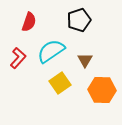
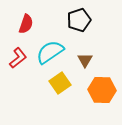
red semicircle: moved 3 px left, 2 px down
cyan semicircle: moved 1 px left, 1 px down
red L-shape: rotated 10 degrees clockwise
